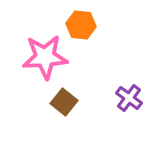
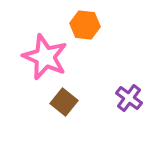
orange hexagon: moved 4 px right
pink star: rotated 27 degrees clockwise
